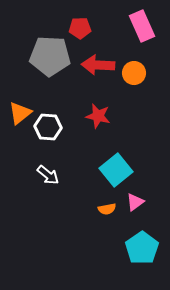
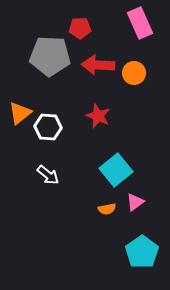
pink rectangle: moved 2 px left, 3 px up
red star: rotated 10 degrees clockwise
cyan pentagon: moved 4 px down
